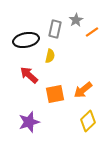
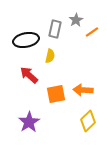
orange arrow: rotated 42 degrees clockwise
orange square: moved 1 px right
purple star: rotated 15 degrees counterclockwise
